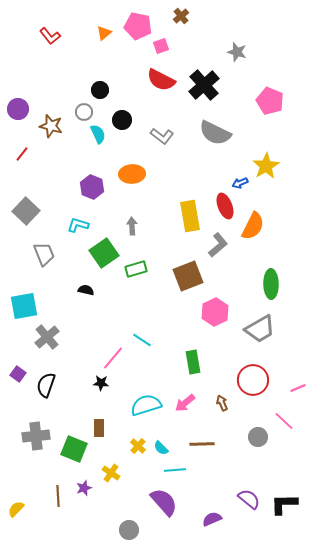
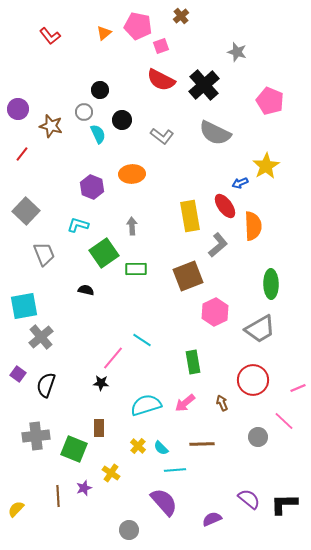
red ellipse at (225, 206): rotated 15 degrees counterclockwise
orange semicircle at (253, 226): rotated 28 degrees counterclockwise
green rectangle at (136, 269): rotated 15 degrees clockwise
gray cross at (47, 337): moved 6 px left
